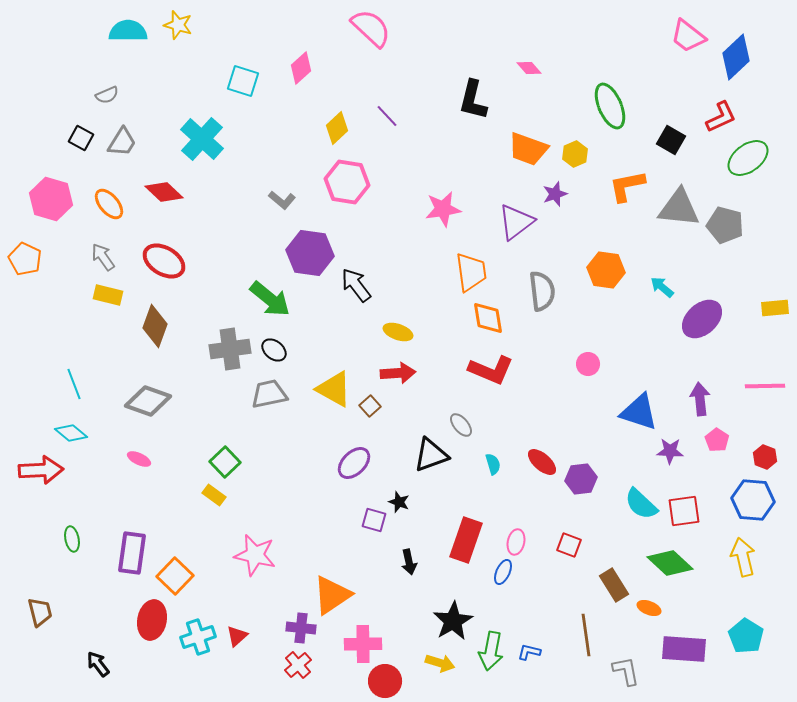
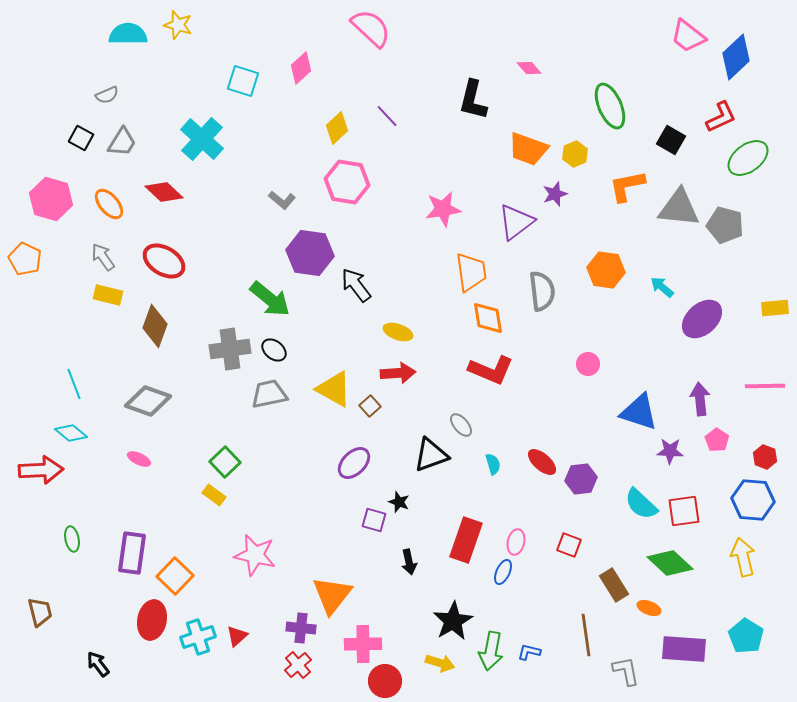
cyan semicircle at (128, 31): moved 3 px down
orange triangle at (332, 595): rotated 18 degrees counterclockwise
